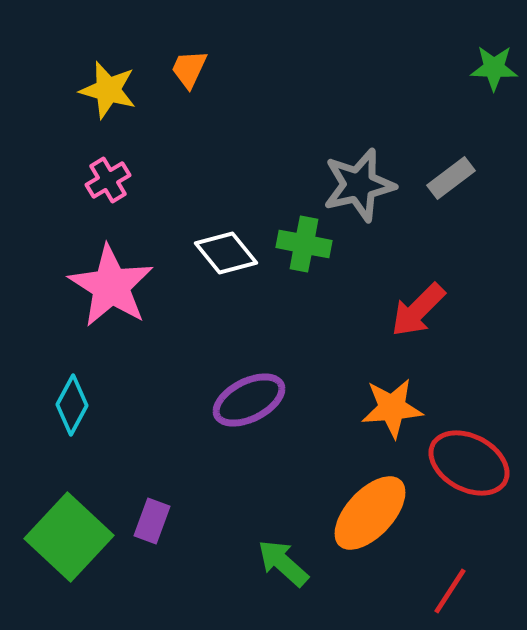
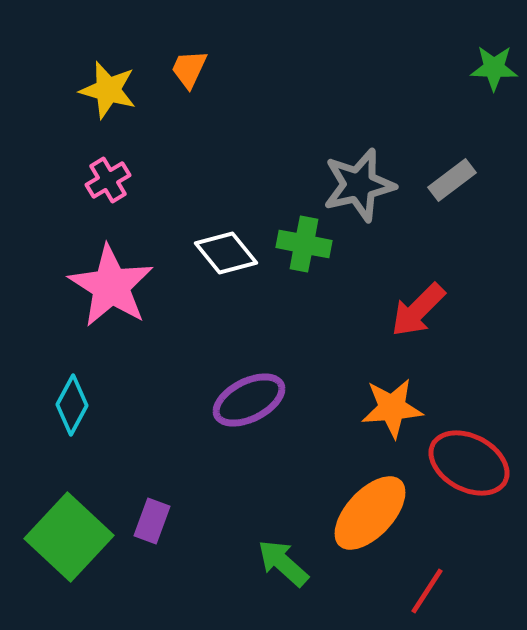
gray rectangle: moved 1 px right, 2 px down
red line: moved 23 px left
